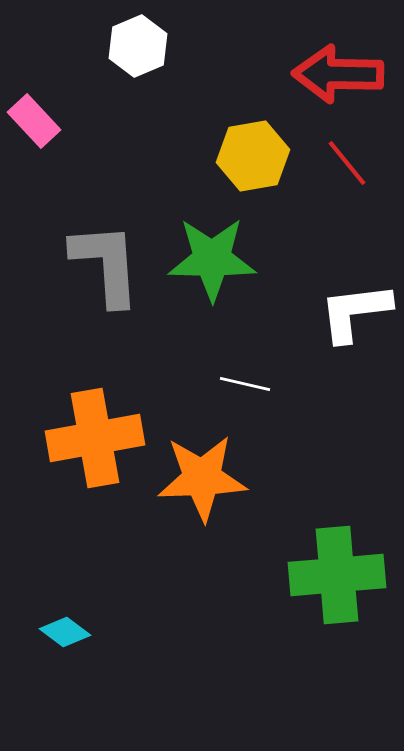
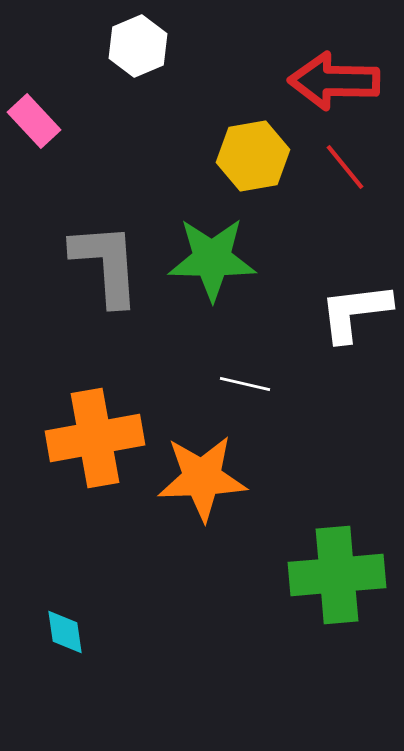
red arrow: moved 4 px left, 7 px down
red line: moved 2 px left, 4 px down
cyan diamond: rotated 45 degrees clockwise
